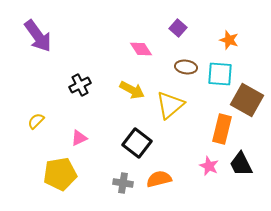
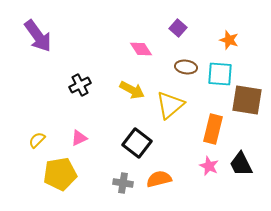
brown square: rotated 20 degrees counterclockwise
yellow semicircle: moved 1 px right, 19 px down
orange rectangle: moved 9 px left
